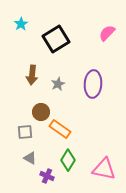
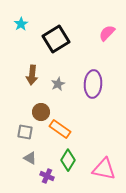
gray square: rotated 14 degrees clockwise
